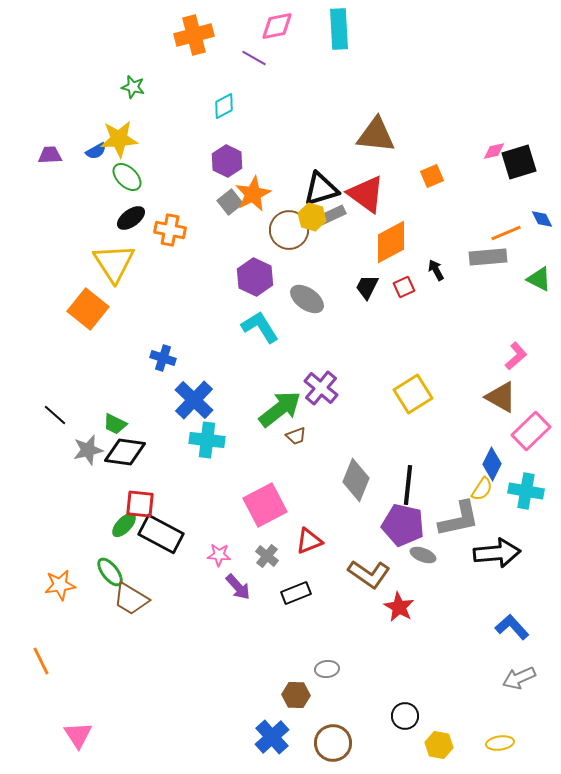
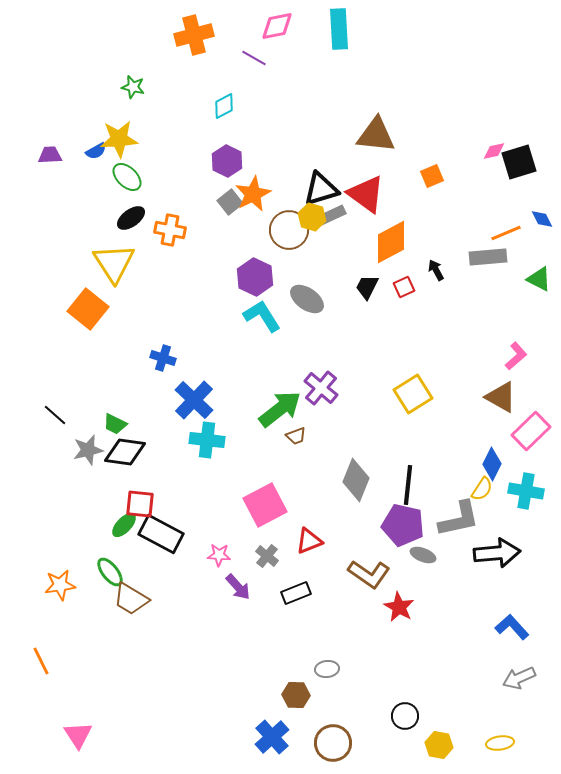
cyan L-shape at (260, 327): moved 2 px right, 11 px up
